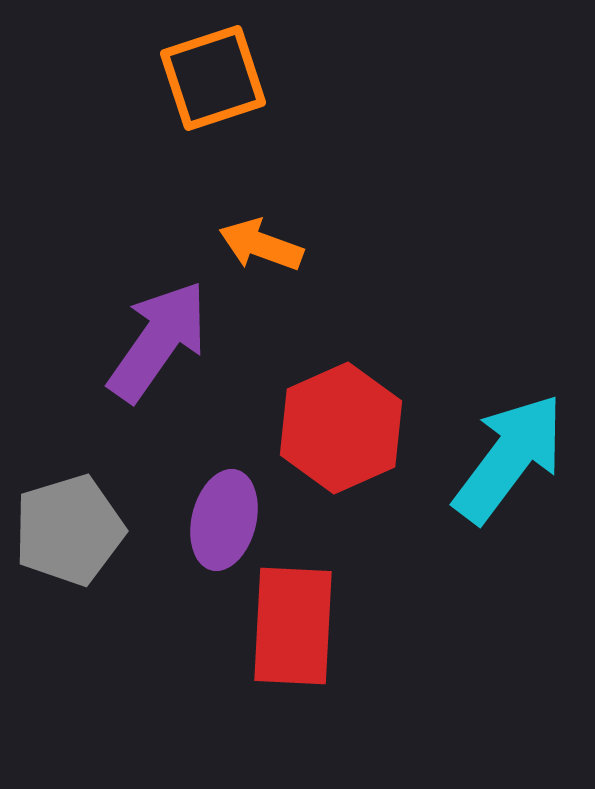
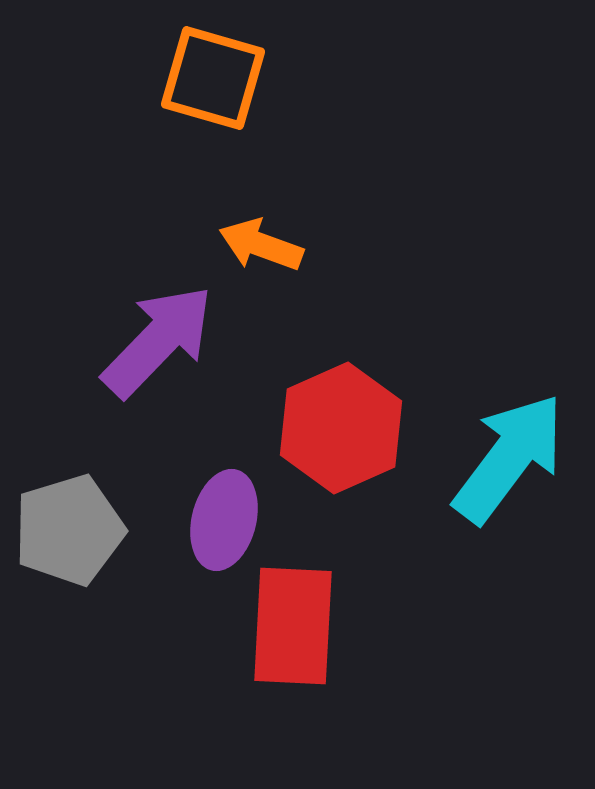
orange square: rotated 34 degrees clockwise
purple arrow: rotated 9 degrees clockwise
